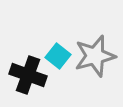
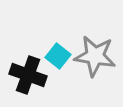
gray star: rotated 24 degrees clockwise
